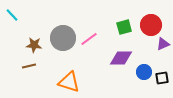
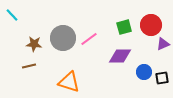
brown star: moved 1 px up
purple diamond: moved 1 px left, 2 px up
